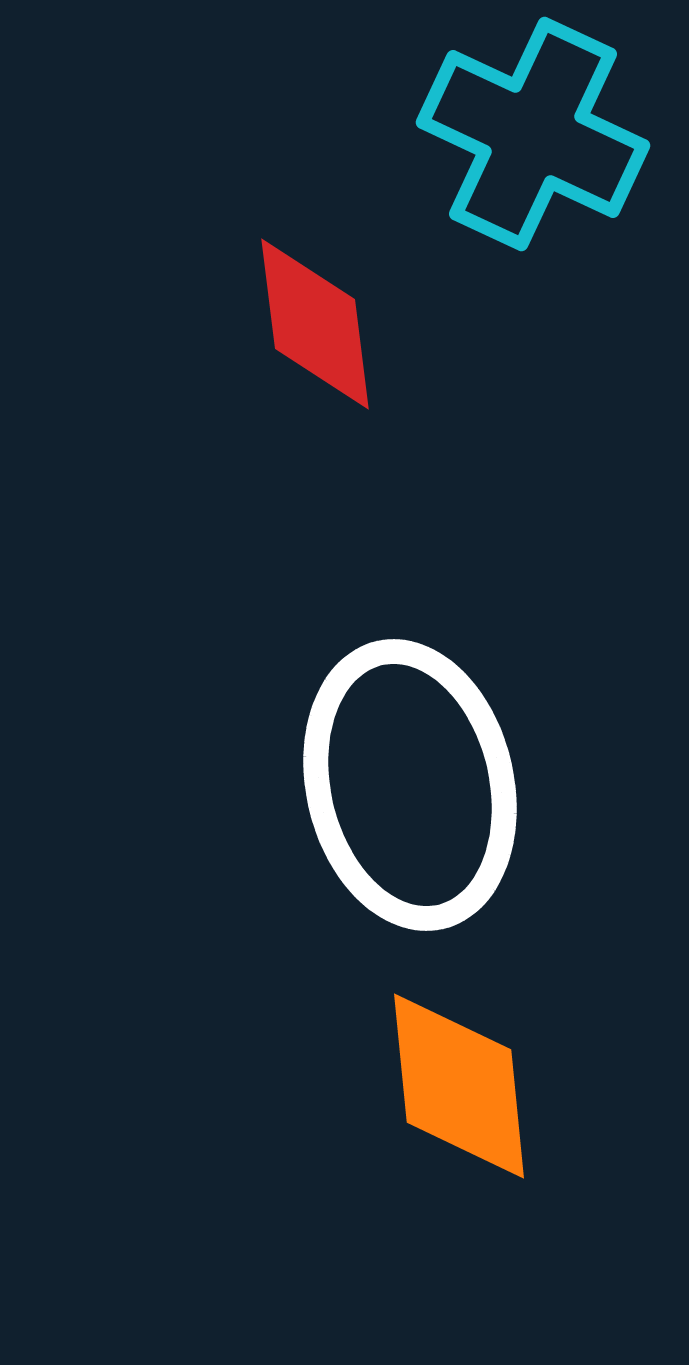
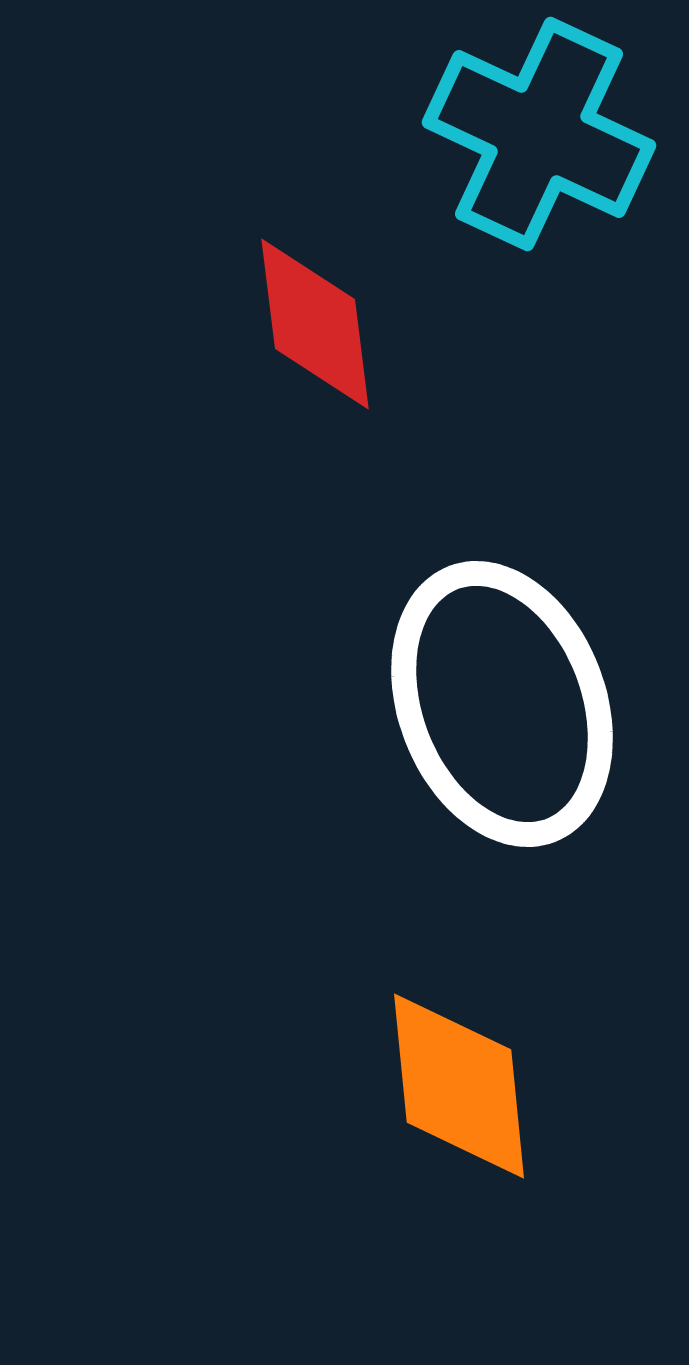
cyan cross: moved 6 px right
white ellipse: moved 92 px right, 81 px up; rotated 8 degrees counterclockwise
